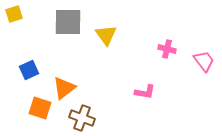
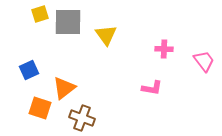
yellow square: moved 26 px right
pink cross: moved 3 px left; rotated 12 degrees counterclockwise
pink L-shape: moved 7 px right, 4 px up
